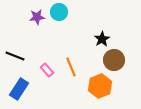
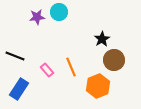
orange hexagon: moved 2 px left
